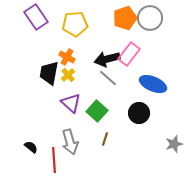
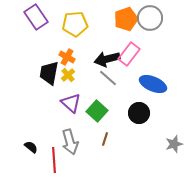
orange pentagon: moved 1 px right, 1 px down
